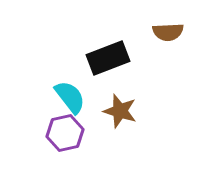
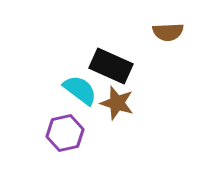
black rectangle: moved 3 px right, 8 px down; rotated 45 degrees clockwise
cyan semicircle: moved 10 px right, 7 px up; rotated 15 degrees counterclockwise
brown star: moved 3 px left, 8 px up
